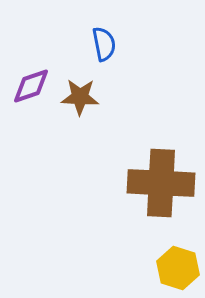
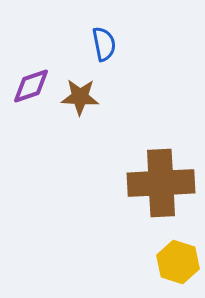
brown cross: rotated 6 degrees counterclockwise
yellow hexagon: moved 6 px up
